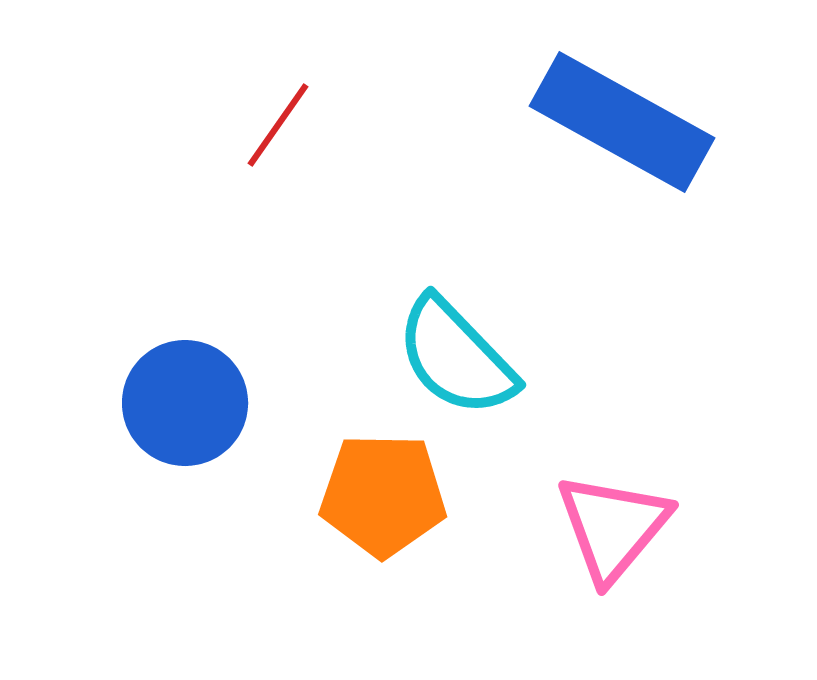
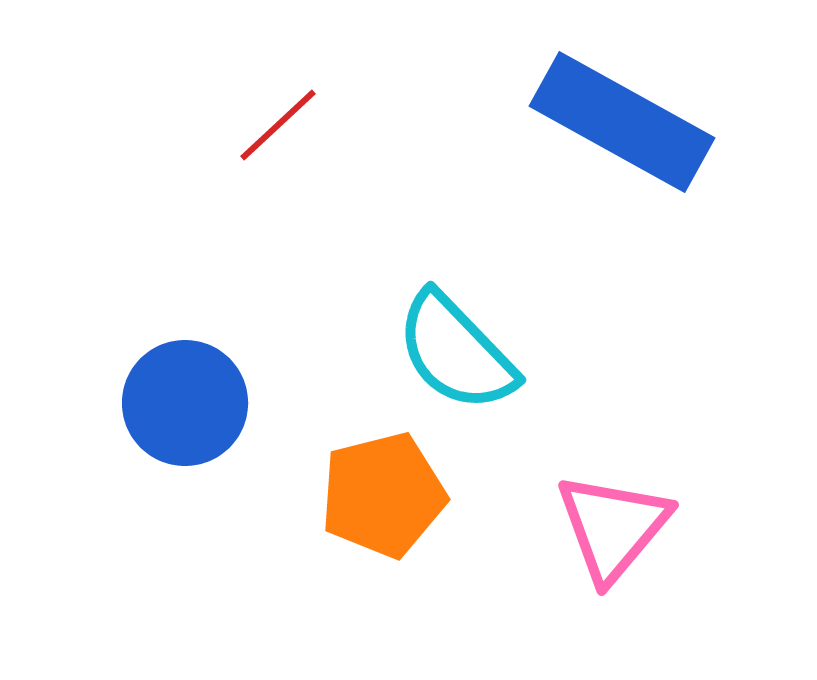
red line: rotated 12 degrees clockwise
cyan semicircle: moved 5 px up
orange pentagon: rotated 15 degrees counterclockwise
